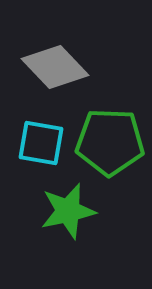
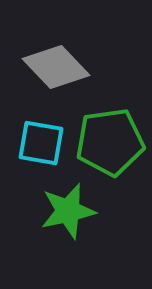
gray diamond: moved 1 px right
green pentagon: rotated 10 degrees counterclockwise
